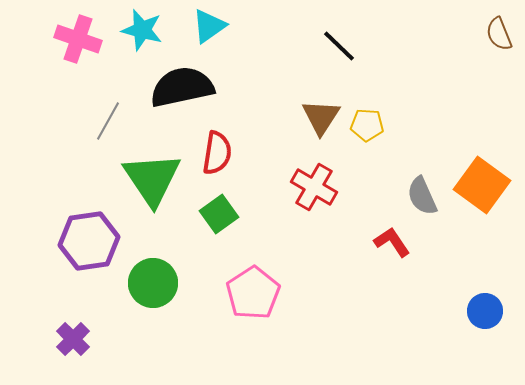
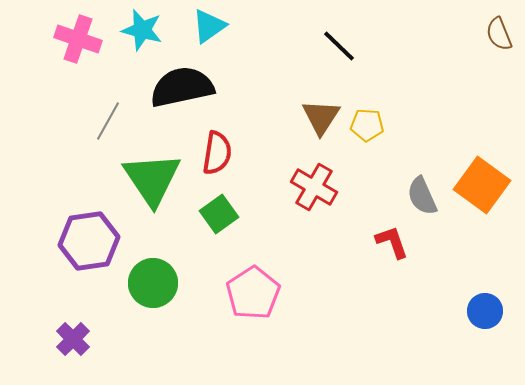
red L-shape: rotated 15 degrees clockwise
